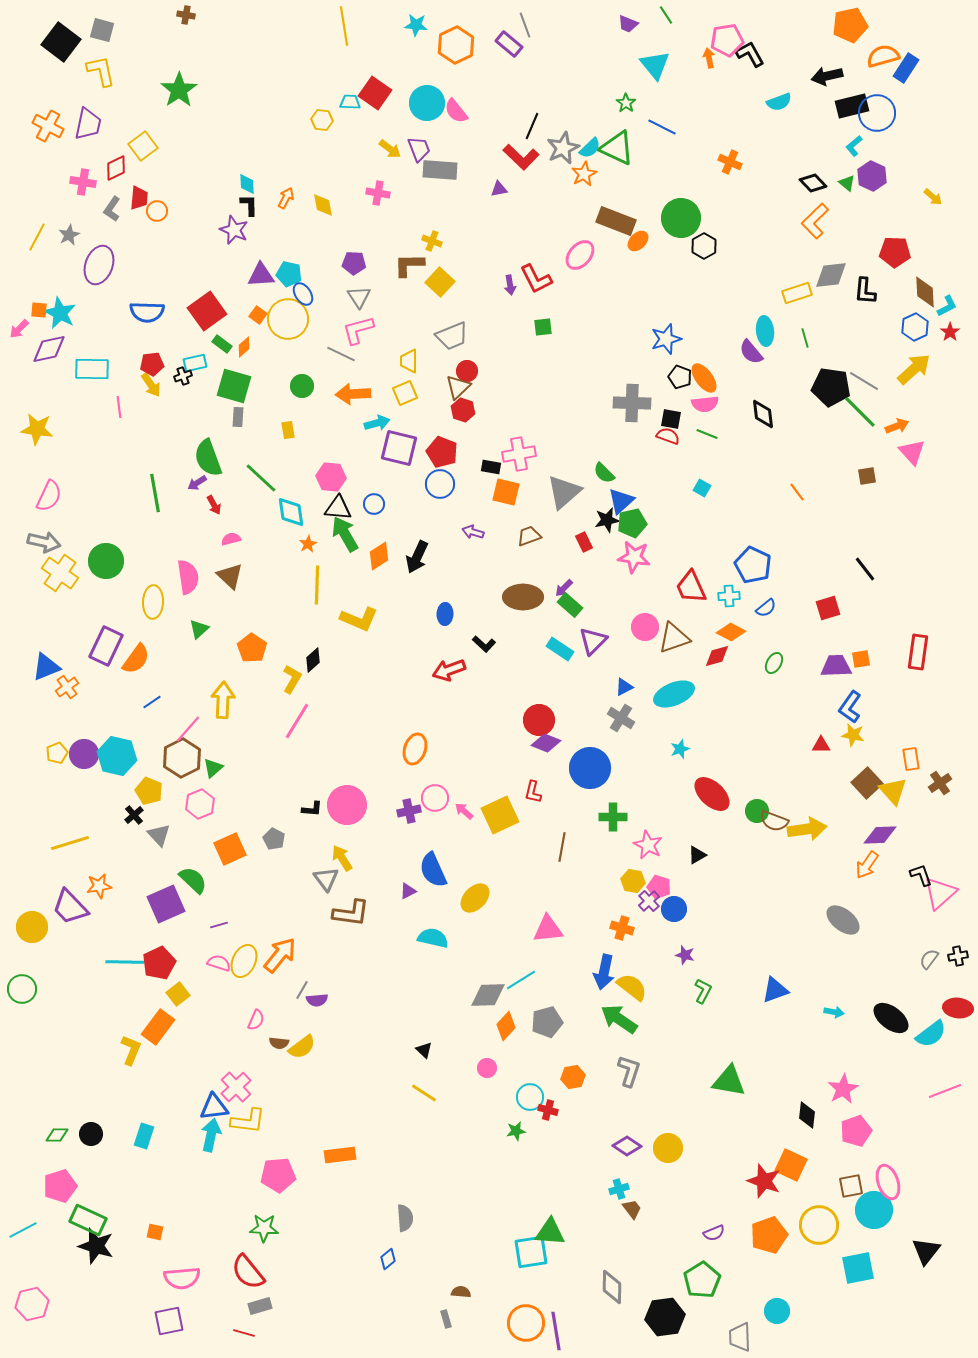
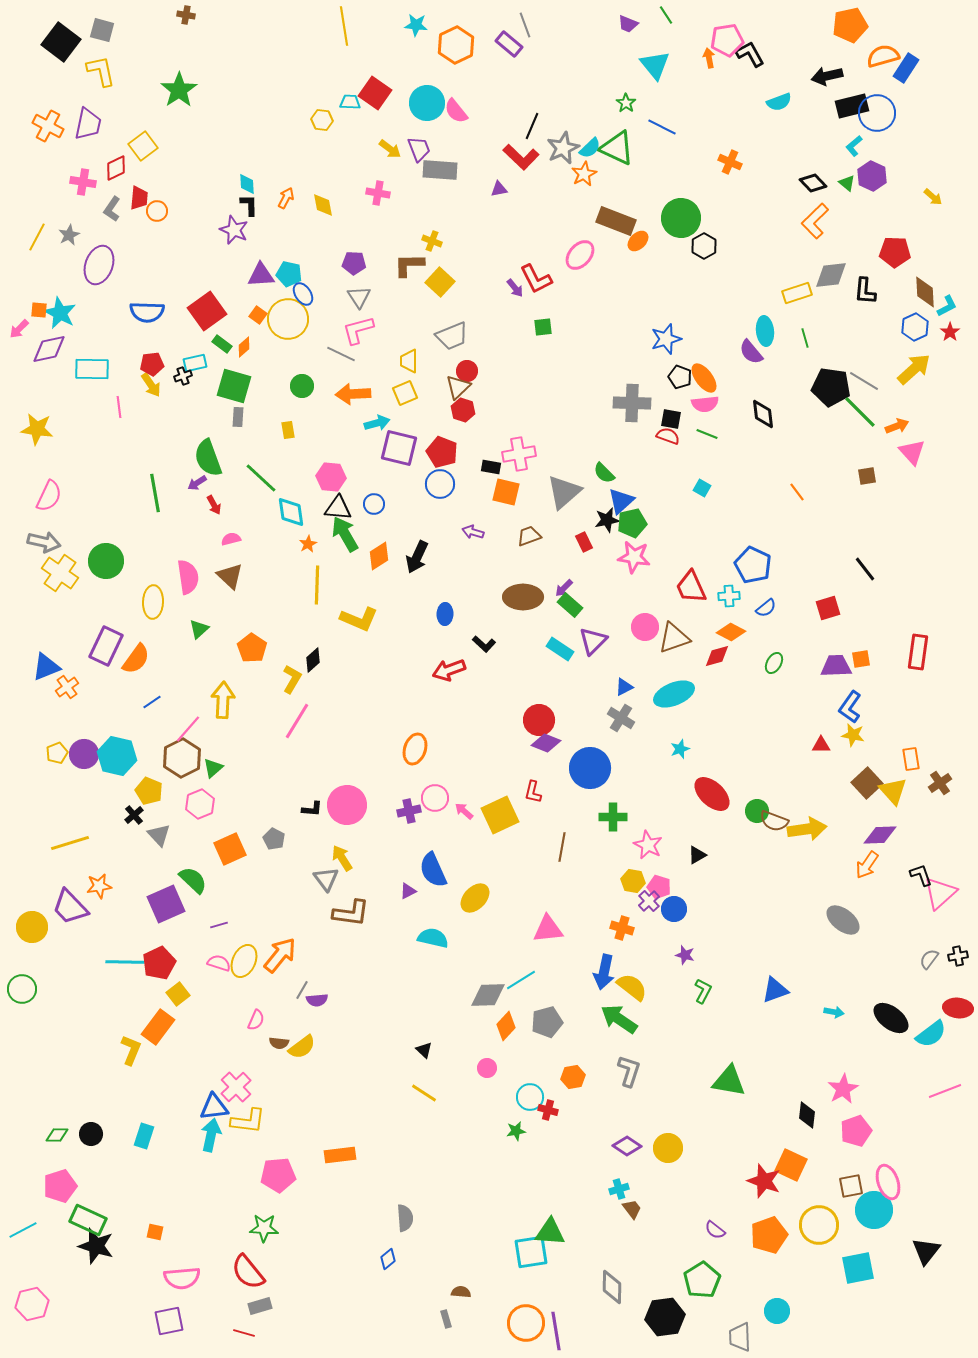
purple arrow at (510, 285): moved 5 px right, 3 px down; rotated 30 degrees counterclockwise
purple semicircle at (714, 1233): moved 1 px right, 3 px up; rotated 60 degrees clockwise
